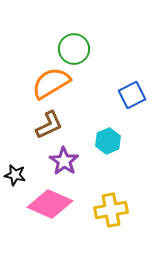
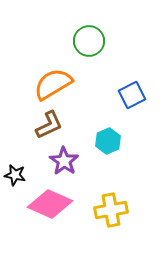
green circle: moved 15 px right, 8 px up
orange semicircle: moved 2 px right, 1 px down
